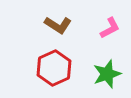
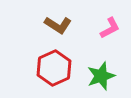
green star: moved 6 px left, 2 px down
